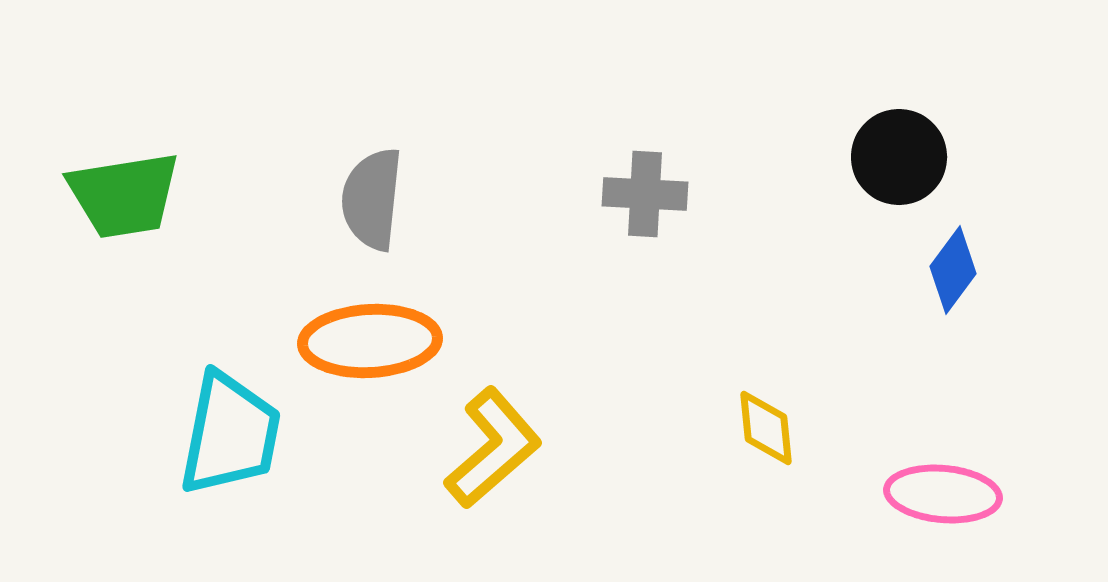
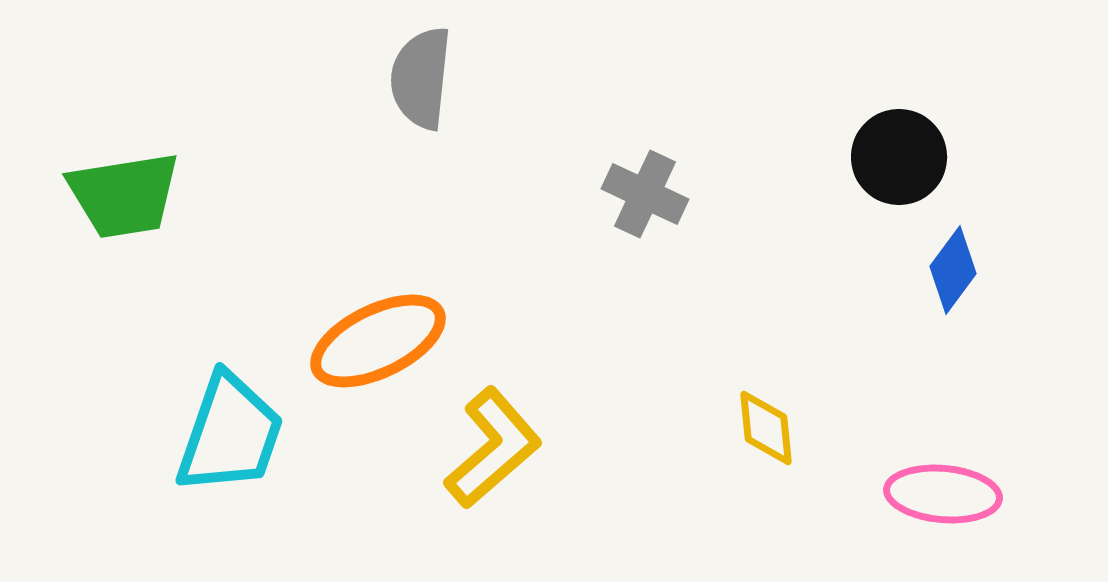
gray cross: rotated 22 degrees clockwise
gray semicircle: moved 49 px right, 121 px up
orange ellipse: moved 8 px right; rotated 23 degrees counterclockwise
cyan trapezoid: rotated 8 degrees clockwise
